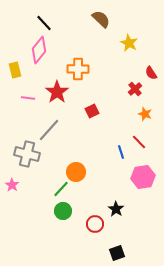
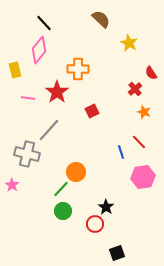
orange star: moved 1 px left, 2 px up
black star: moved 10 px left, 2 px up
